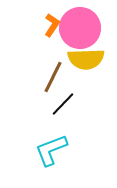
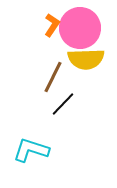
cyan L-shape: moved 20 px left; rotated 39 degrees clockwise
